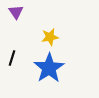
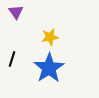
black line: moved 1 px down
